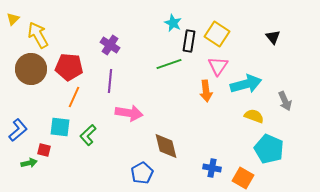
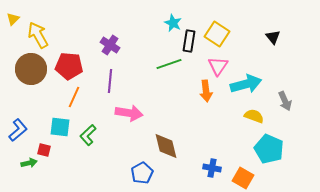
red pentagon: moved 1 px up
